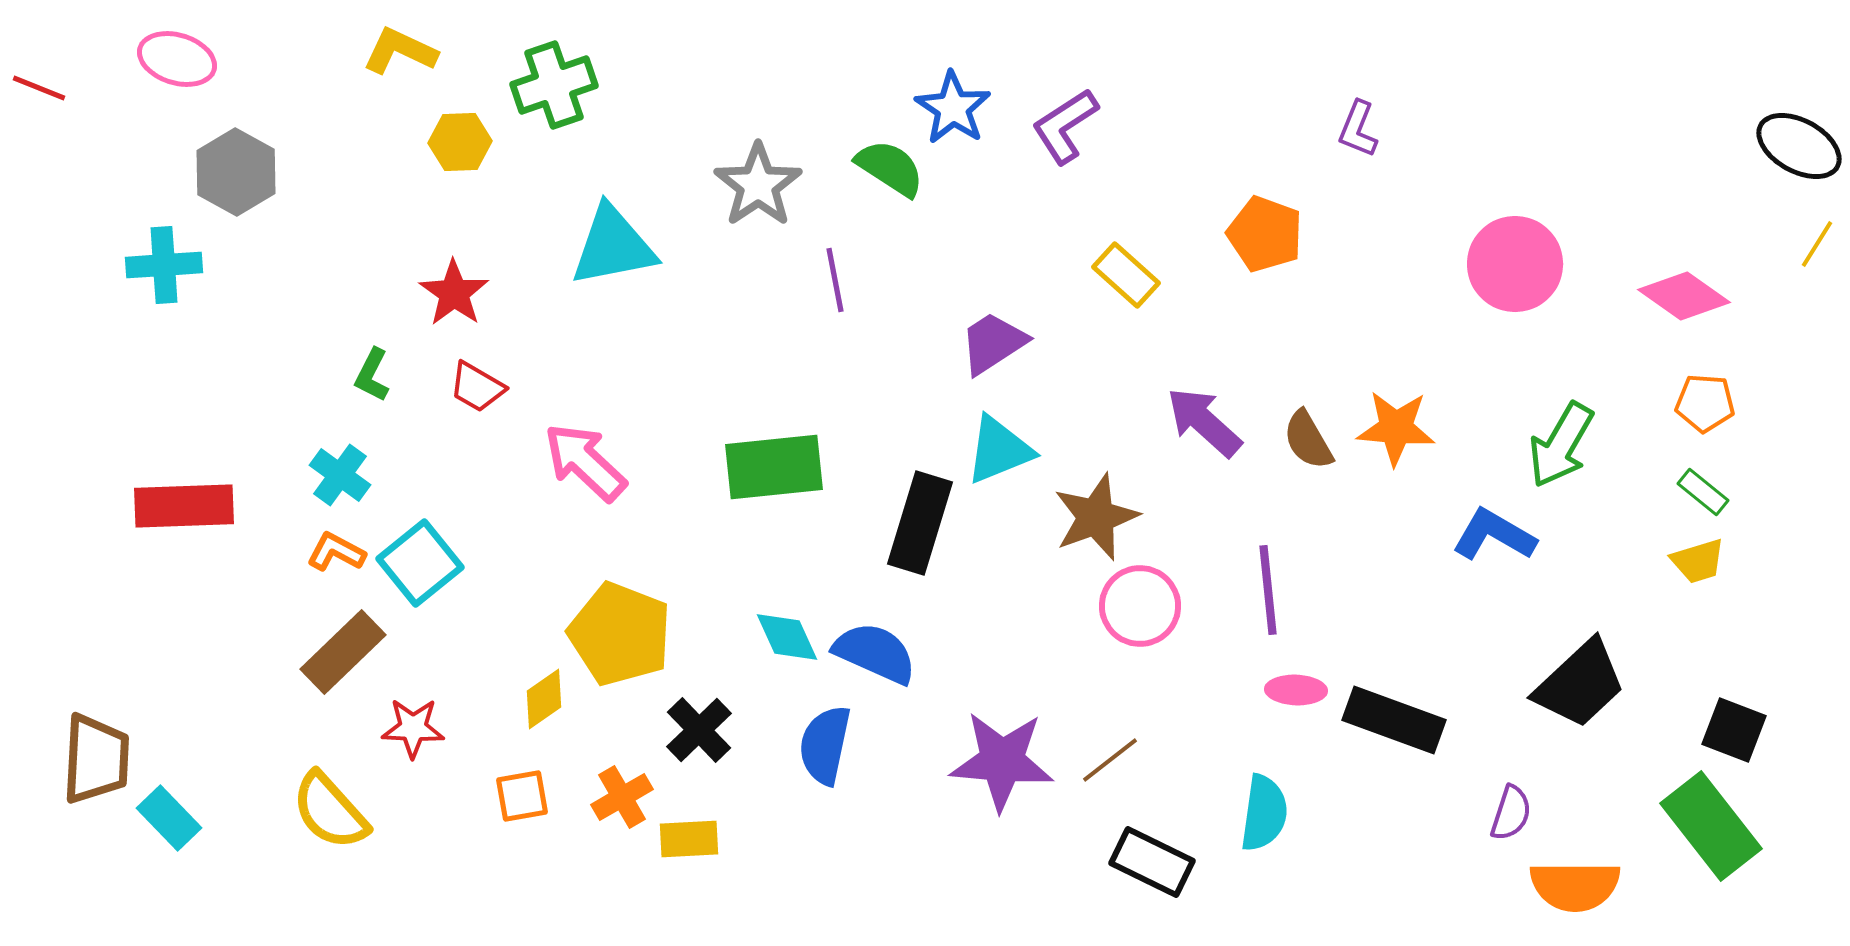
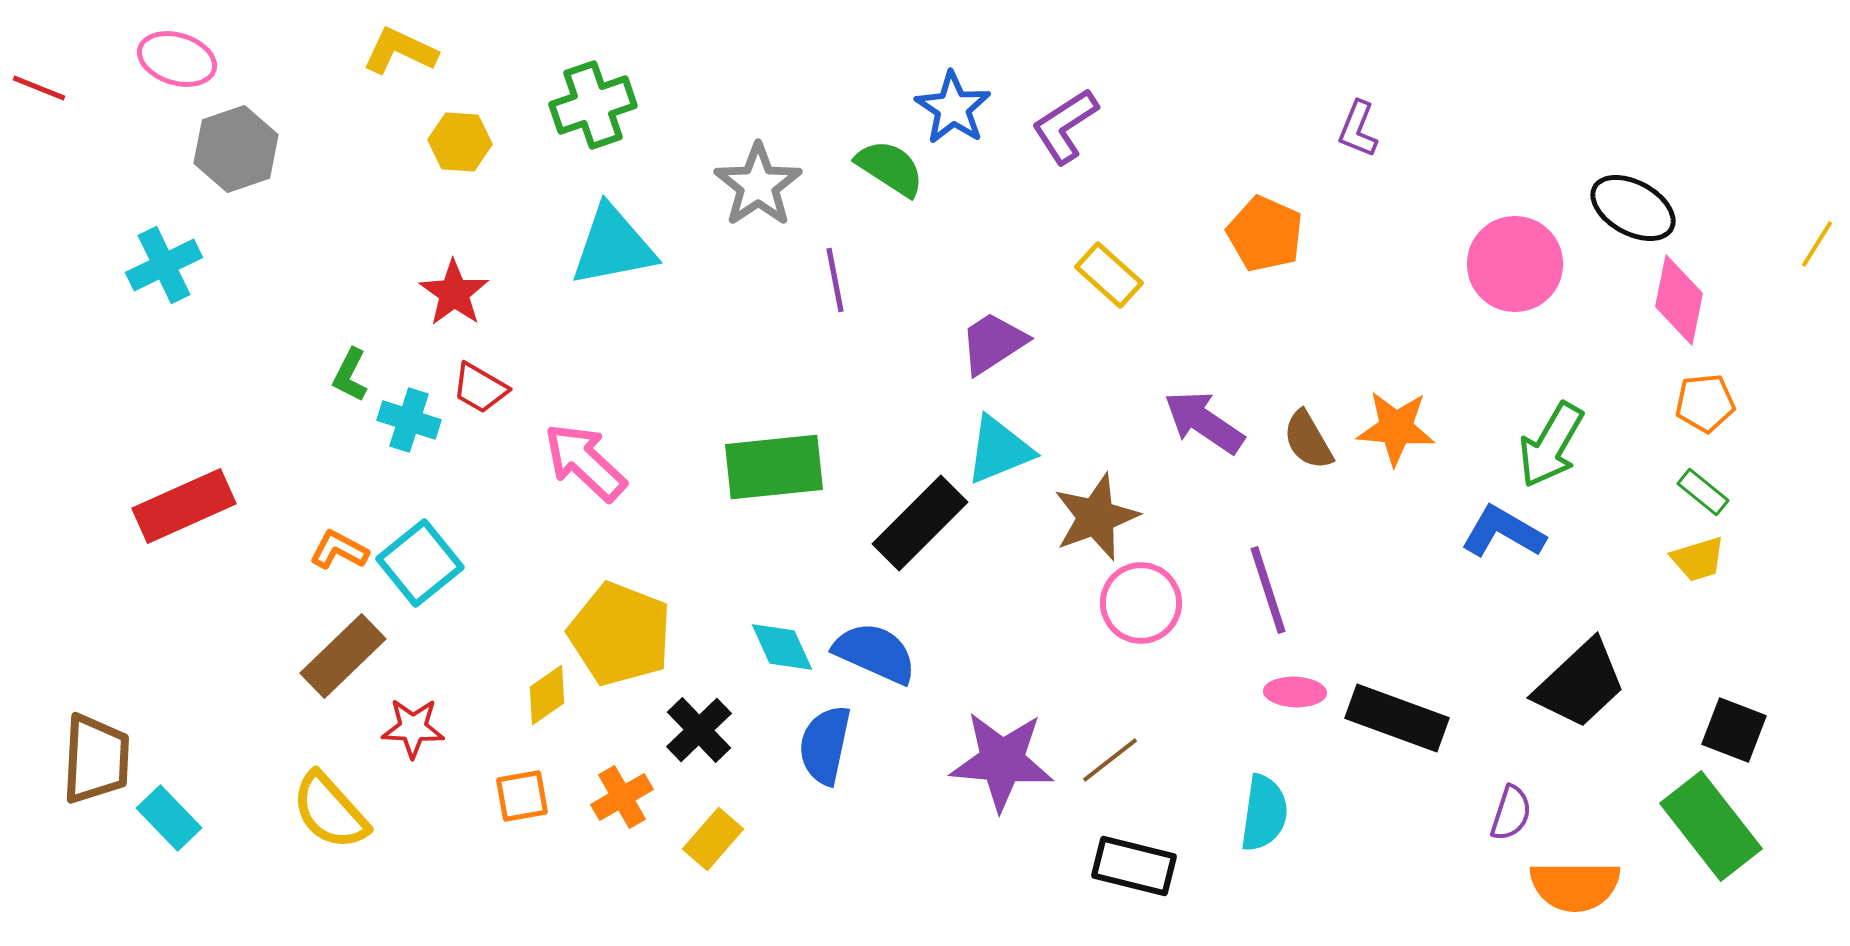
green cross at (554, 85): moved 39 px right, 20 px down
yellow hexagon at (460, 142): rotated 6 degrees clockwise
black ellipse at (1799, 146): moved 166 px left, 62 px down
gray hexagon at (236, 172): moved 23 px up; rotated 12 degrees clockwise
orange pentagon at (1265, 234): rotated 4 degrees clockwise
cyan cross at (164, 265): rotated 22 degrees counterclockwise
yellow rectangle at (1126, 275): moved 17 px left
pink diamond at (1684, 296): moved 5 px left, 4 px down; rotated 66 degrees clockwise
green L-shape at (372, 375): moved 22 px left
red trapezoid at (477, 387): moved 3 px right, 1 px down
orange pentagon at (1705, 403): rotated 10 degrees counterclockwise
purple arrow at (1204, 422): rotated 8 degrees counterclockwise
green arrow at (1561, 445): moved 10 px left
cyan cross at (340, 475): moved 69 px right, 55 px up; rotated 18 degrees counterclockwise
red rectangle at (184, 506): rotated 22 degrees counterclockwise
black rectangle at (920, 523): rotated 28 degrees clockwise
blue L-shape at (1494, 535): moved 9 px right, 3 px up
orange L-shape at (336, 552): moved 3 px right, 2 px up
yellow trapezoid at (1698, 561): moved 2 px up
purple line at (1268, 590): rotated 12 degrees counterclockwise
pink circle at (1140, 606): moved 1 px right, 3 px up
cyan diamond at (787, 637): moved 5 px left, 10 px down
brown rectangle at (343, 652): moved 4 px down
pink ellipse at (1296, 690): moved 1 px left, 2 px down
yellow diamond at (544, 699): moved 3 px right, 4 px up
black rectangle at (1394, 720): moved 3 px right, 2 px up
yellow rectangle at (689, 839): moved 24 px right; rotated 46 degrees counterclockwise
black rectangle at (1152, 862): moved 18 px left, 4 px down; rotated 12 degrees counterclockwise
